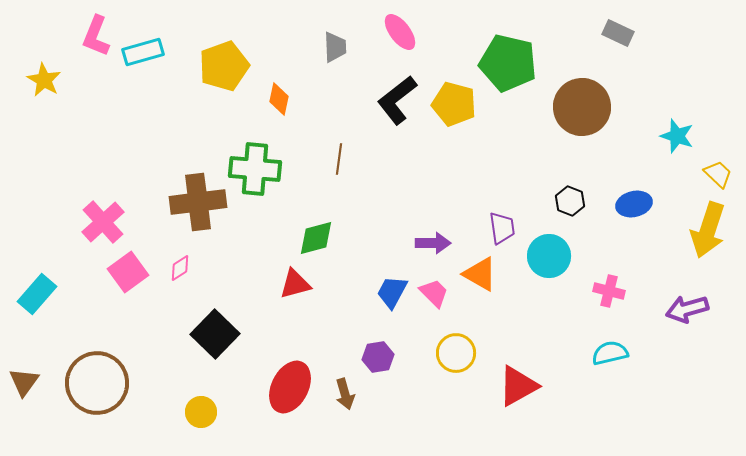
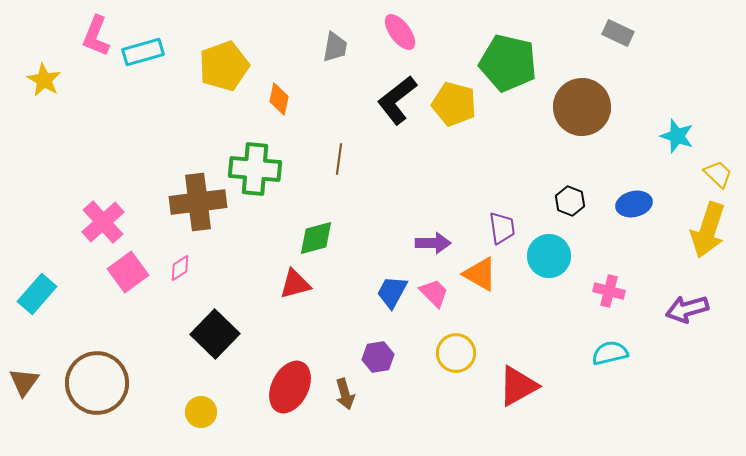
gray trapezoid at (335, 47): rotated 12 degrees clockwise
